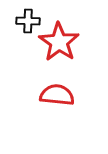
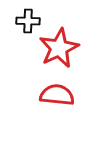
red star: moved 6 px down; rotated 12 degrees clockwise
